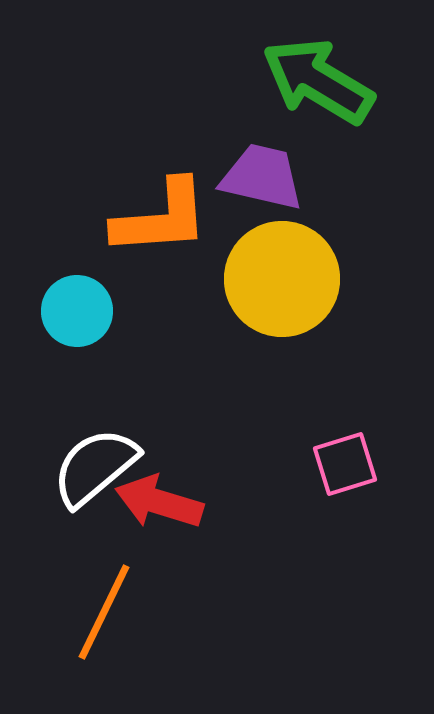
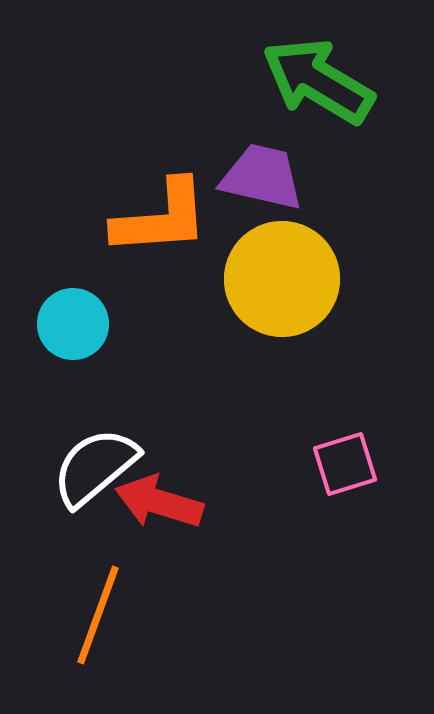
cyan circle: moved 4 px left, 13 px down
orange line: moved 6 px left, 3 px down; rotated 6 degrees counterclockwise
